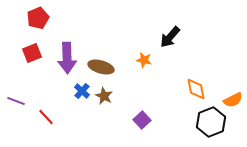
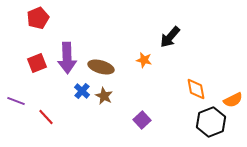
red square: moved 5 px right, 10 px down
